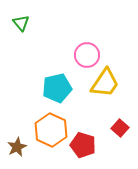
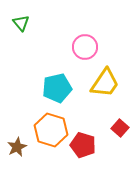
pink circle: moved 2 px left, 8 px up
orange hexagon: rotated 8 degrees counterclockwise
